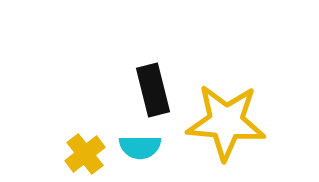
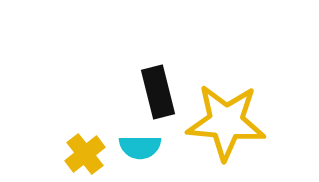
black rectangle: moved 5 px right, 2 px down
